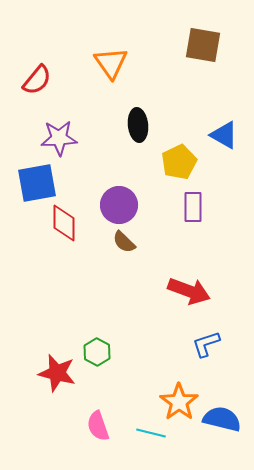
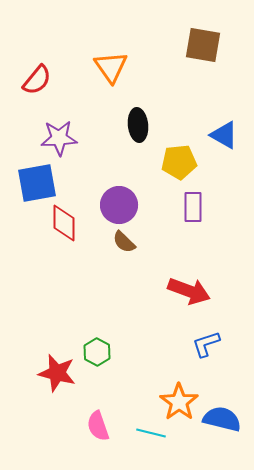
orange triangle: moved 4 px down
yellow pentagon: rotated 20 degrees clockwise
